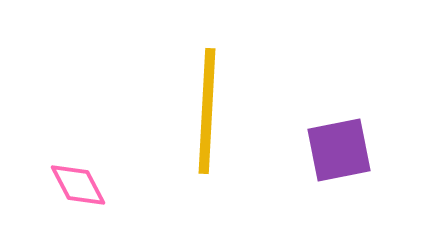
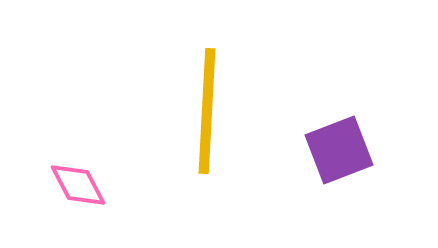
purple square: rotated 10 degrees counterclockwise
